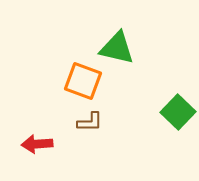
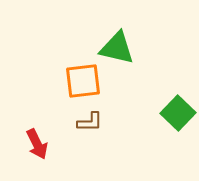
orange square: rotated 27 degrees counterclockwise
green square: moved 1 px down
red arrow: rotated 112 degrees counterclockwise
